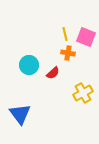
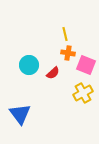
pink square: moved 28 px down
